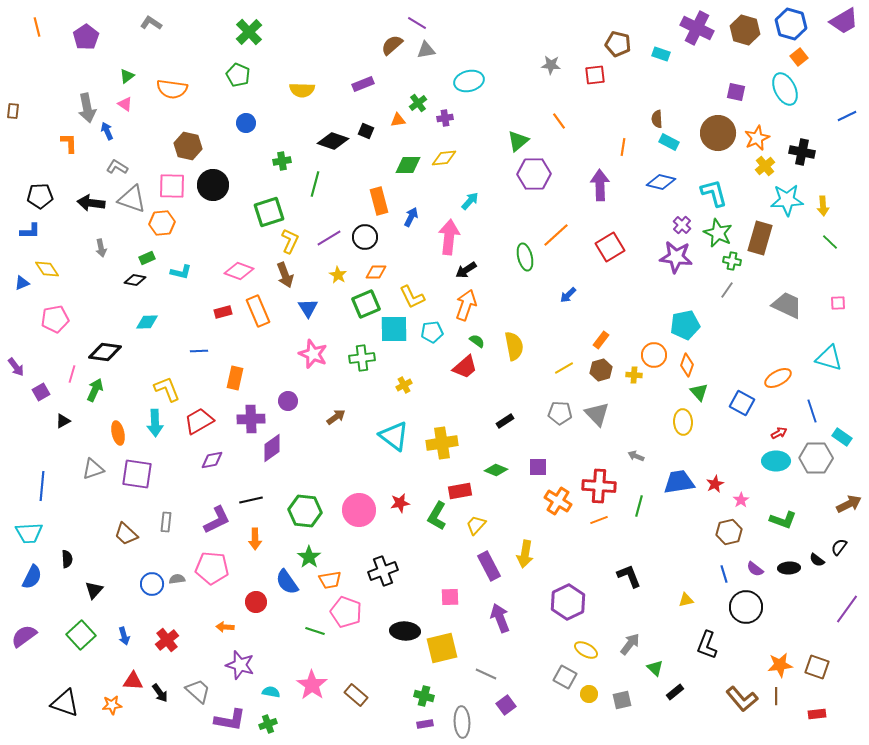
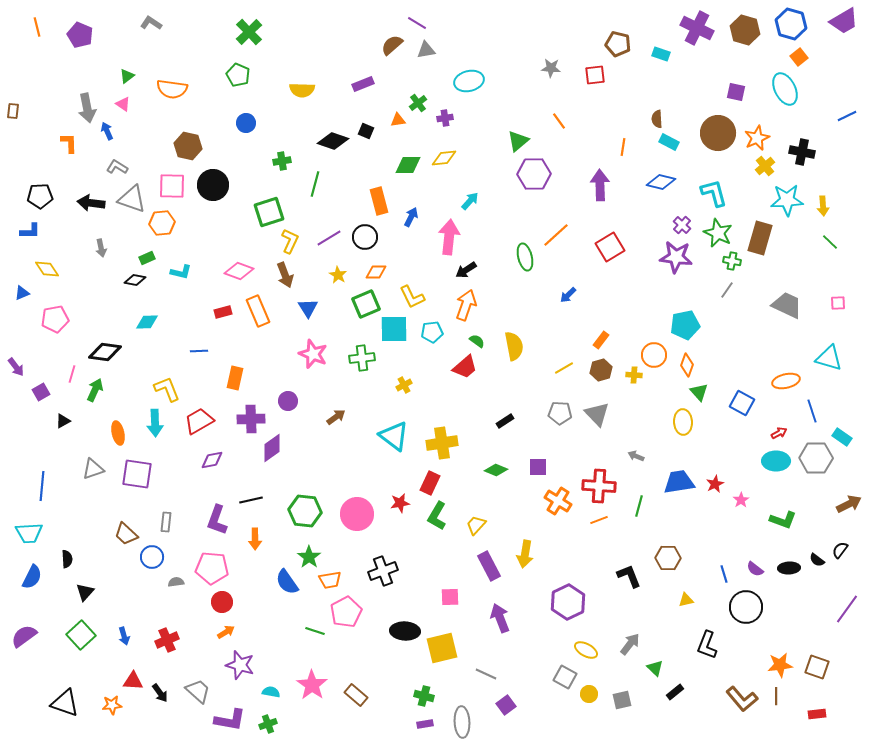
purple pentagon at (86, 37): moved 6 px left, 2 px up; rotated 15 degrees counterclockwise
gray star at (551, 65): moved 3 px down
pink triangle at (125, 104): moved 2 px left
blue triangle at (22, 283): moved 10 px down
orange ellipse at (778, 378): moved 8 px right, 3 px down; rotated 16 degrees clockwise
red rectangle at (460, 491): moved 30 px left, 8 px up; rotated 55 degrees counterclockwise
pink circle at (359, 510): moved 2 px left, 4 px down
purple L-shape at (217, 520): rotated 136 degrees clockwise
brown hexagon at (729, 532): moved 61 px left, 26 px down; rotated 15 degrees clockwise
black semicircle at (839, 547): moved 1 px right, 3 px down
gray semicircle at (177, 579): moved 1 px left, 3 px down
blue circle at (152, 584): moved 27 px up
black triangle at (94, 590): moved 9 px left, 2 px down
red circle at (256, 602): moved 34 px left
pink pentagon at (346, 612): rotated 24 degrees clockwise
orange arrow at (225, 627): moved 1 px right, 5 px down; rotated 144 degrees clockwise
red cross at (167, 640): rotated 15 degrees clockwise
